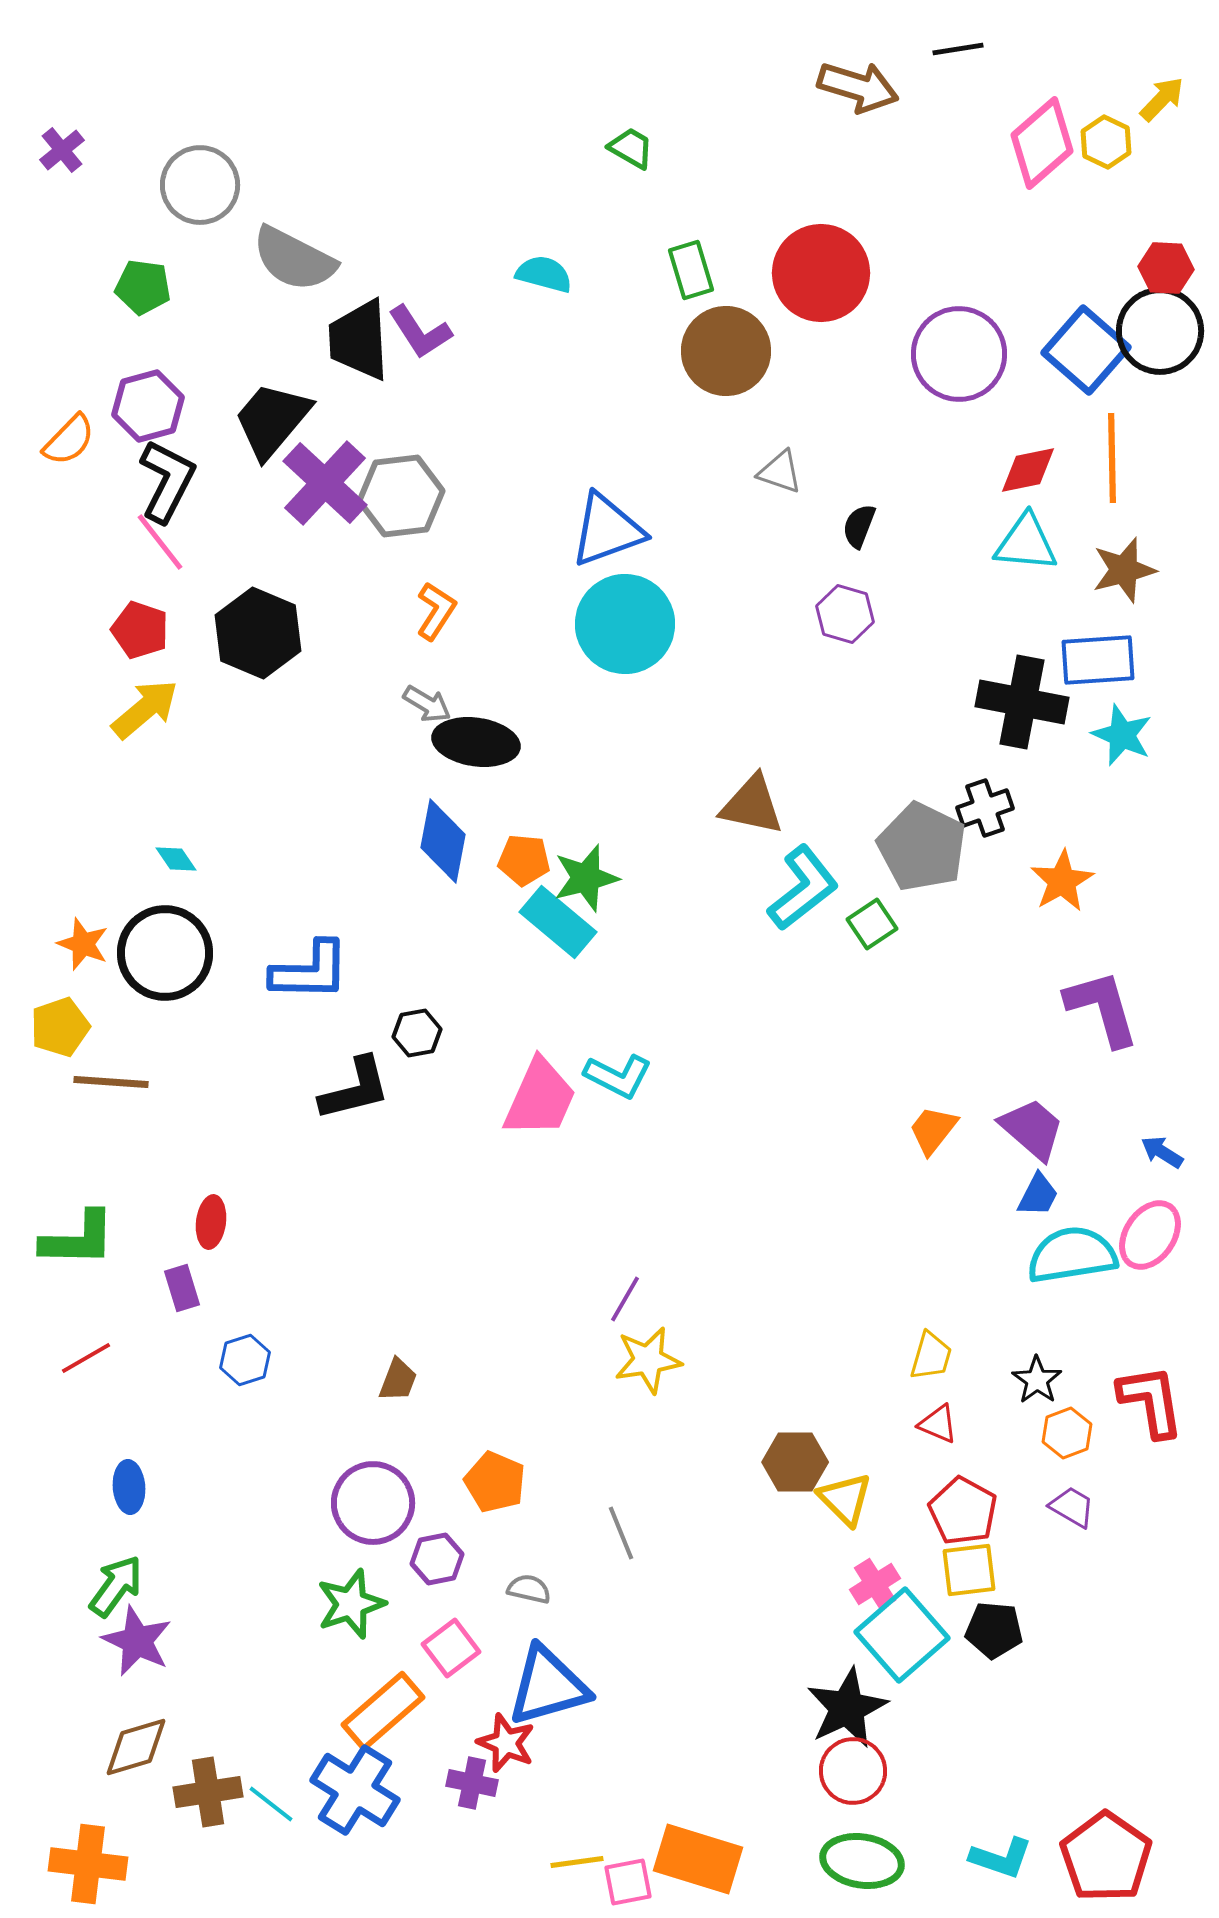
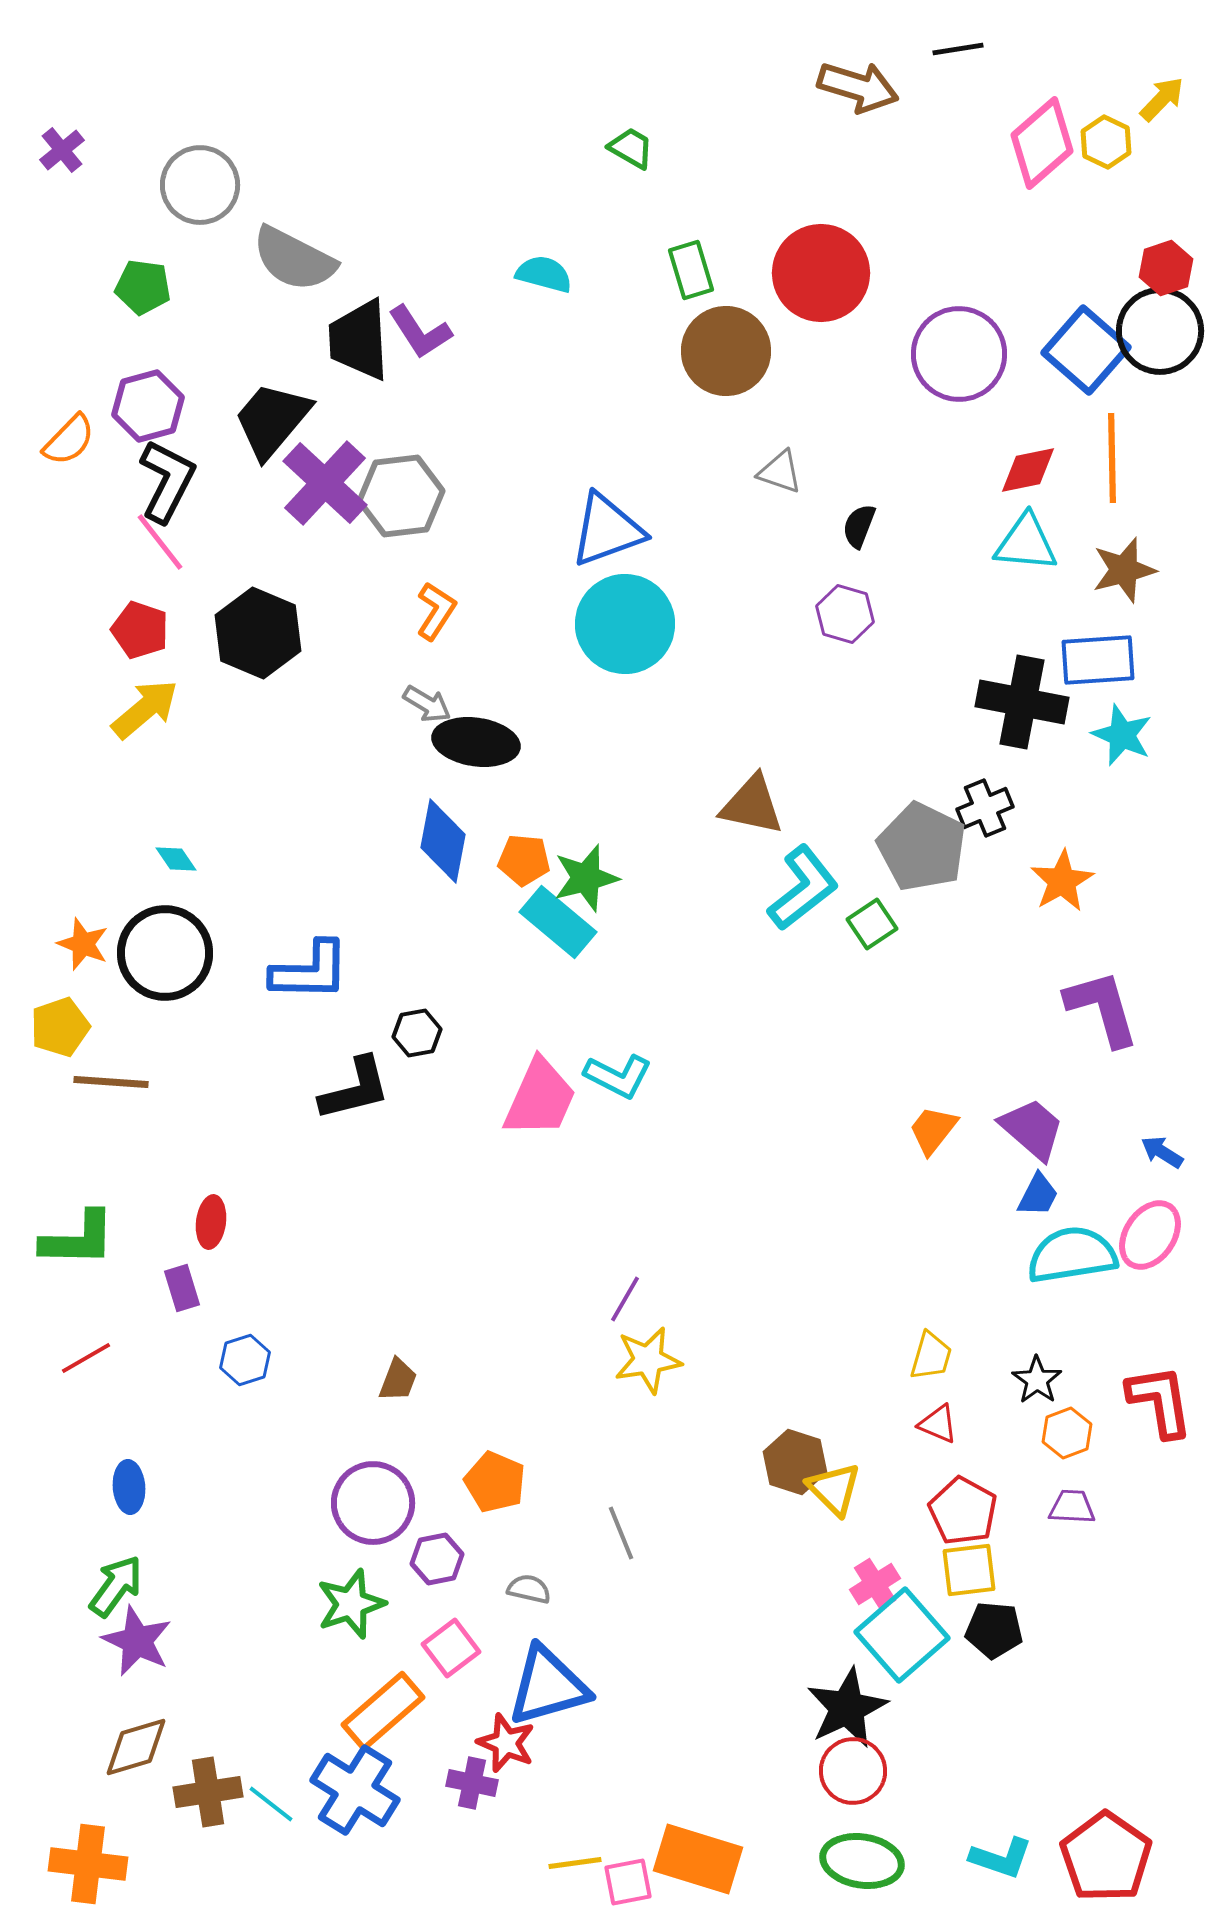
red hexagon at (1166, 268): rotated 22 degrees counterclockwise
black cross at (985, 808): rotated 4 degrees counterclockwise
red L-shape at (1151, 1401): moved 9 px right
brown hexagon at (795, 1462): rotated 18 degrees clockwise
yellow triangle at (845, 1499): moved 11 px left, 10 px up
purple trapezoid at (1072, 1507): rotated 27 degrees counterclockwise
yellow line at (577, 1862): moved 2 px left, 1 px down
